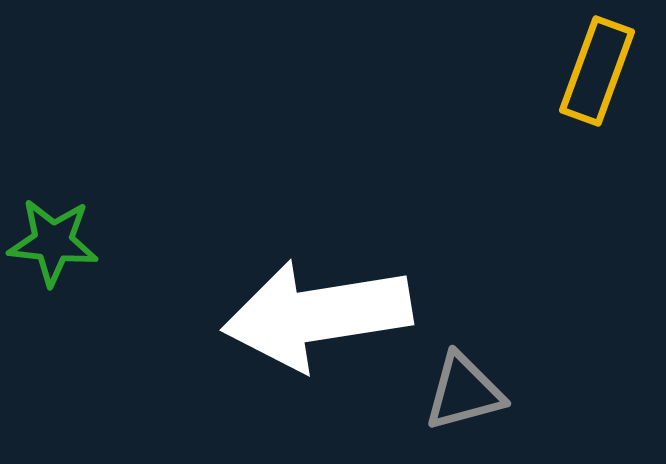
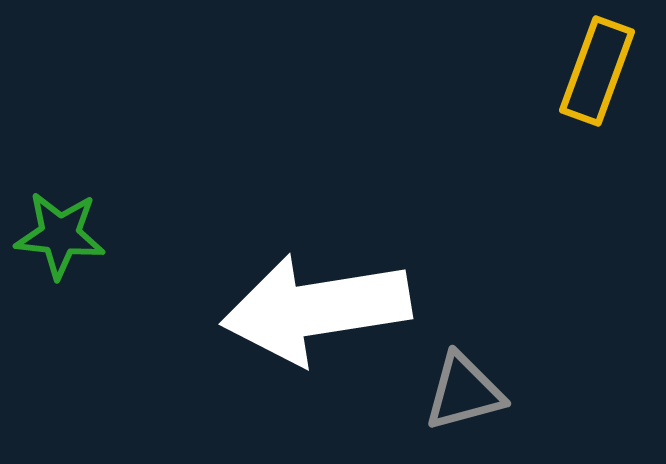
green star: moved 7 px right, 7 px up
white arrow: moved 1 px left, 6 px up
